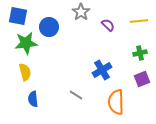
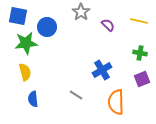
yellow line: rotated 18 degrees clockwise
blue circle: moved 2 px left
green cross: rotated 24 degrees clockwise
